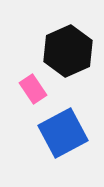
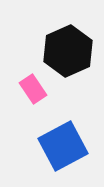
blue square: moved 13 px down
